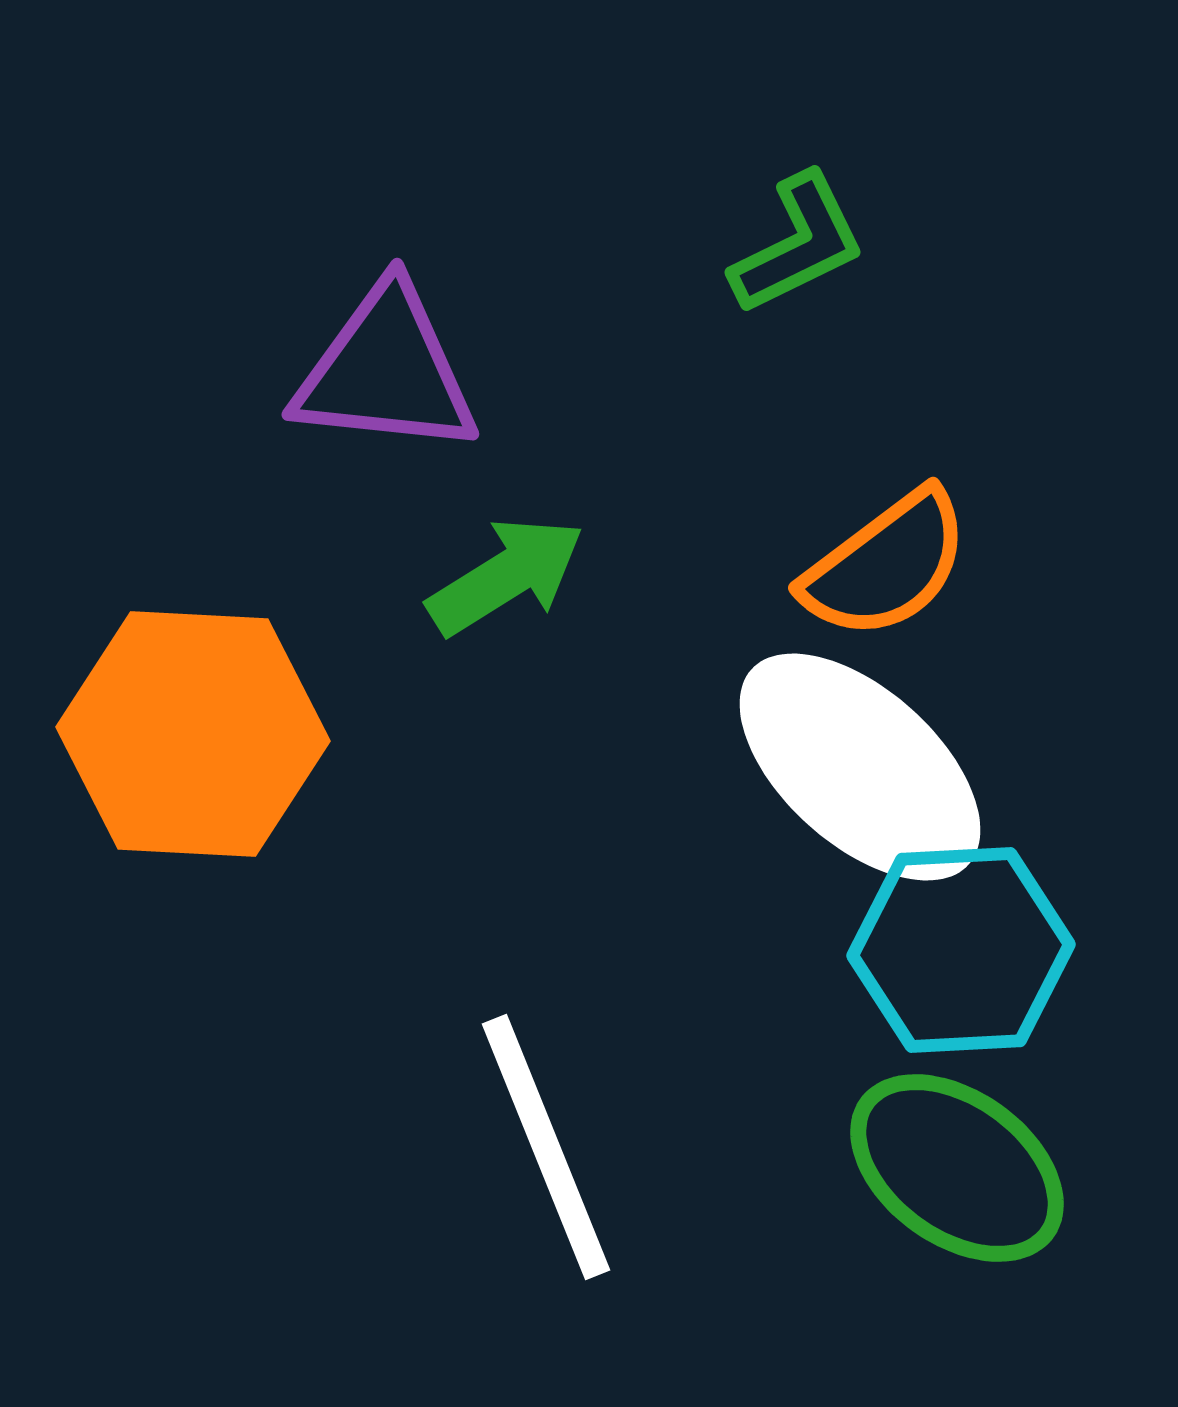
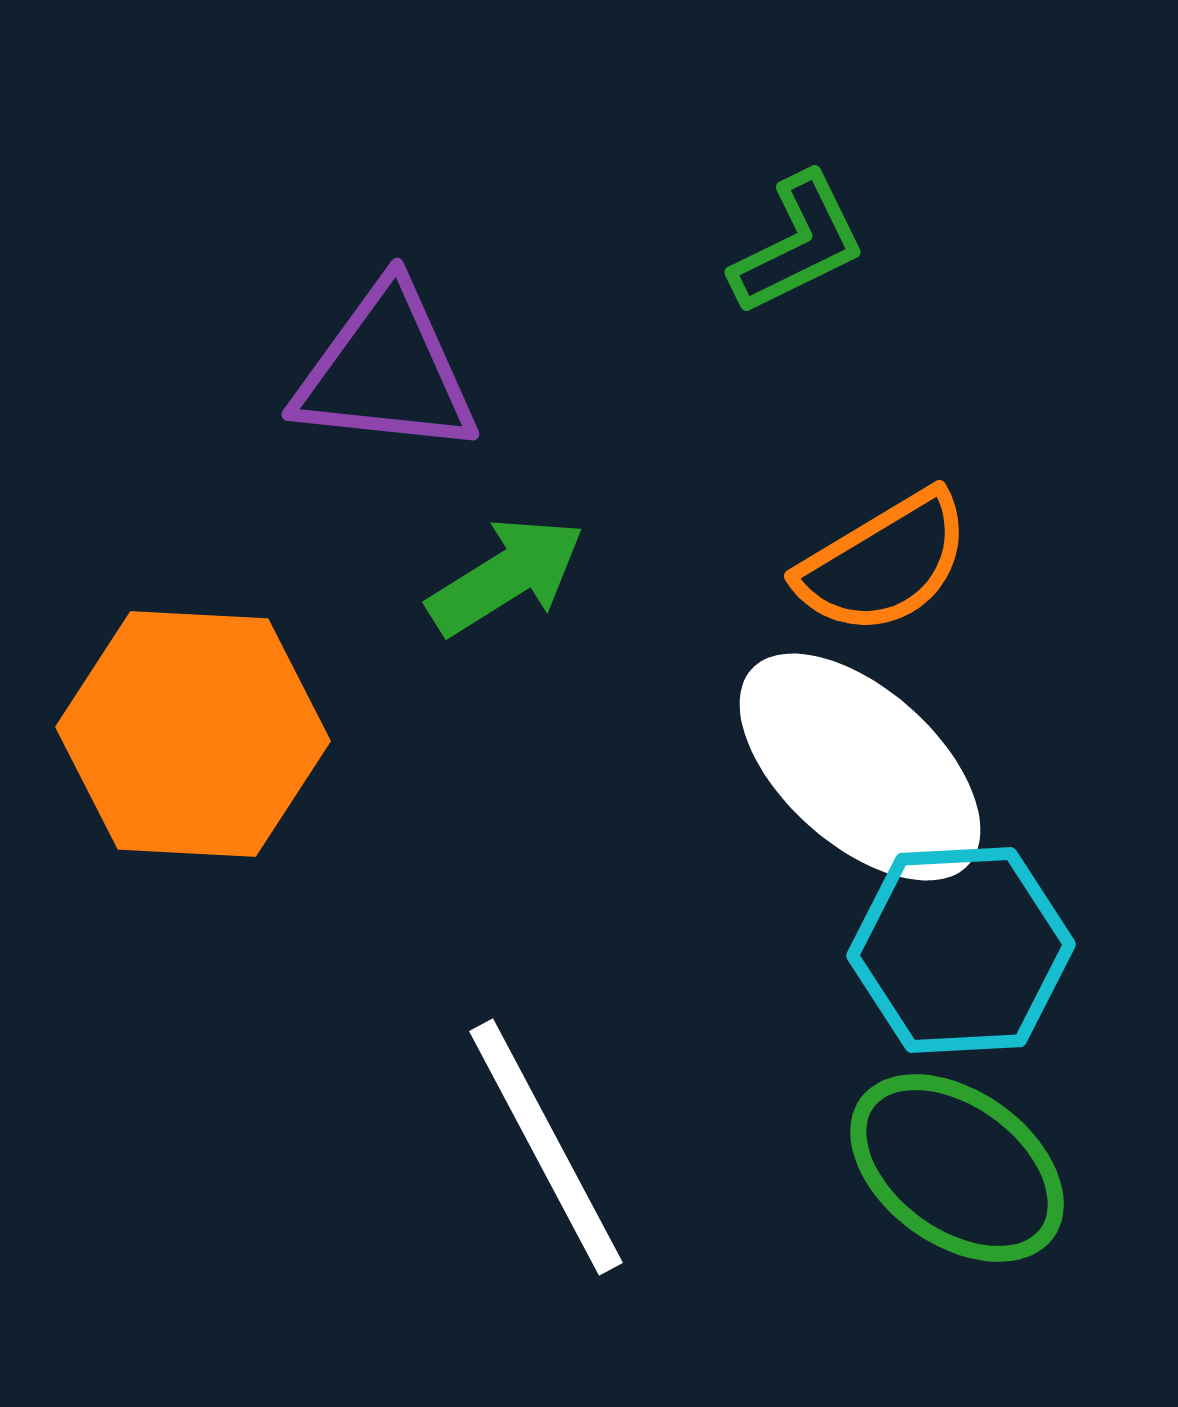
orange semicircle: moved 2 px left, 2 px up; rotated 6 degrees clockwise
white line: rotated 6 degrees counterclockwise
